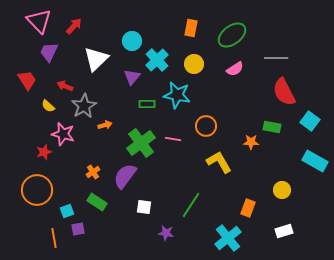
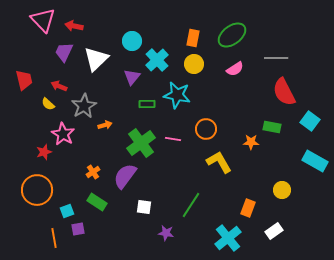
pink triangle at (39, 21): moved 4 px right, 1 px up
red arrow at (74, 26): rotated 120 degrees counterclockwise
orange rectangle at (191, 28): moved 2 px right, 10 px down
purple trapezoid at (49, 52): moved 15 px right
red trapezoid at (27, 80): moved 3 px left; rotated 20 degrees clockwise
red arrow at (65, 86): moved 6 px left
yellow semicircle at (48, 106): moved 2 px up
orange circle at (206, 126): moved 3 px down
pink star at (63, 134): rotated 15 degrees clockwise
white rectangle at (284, 231): moved 10 px left; rotated 18 degrees counterclockwise
